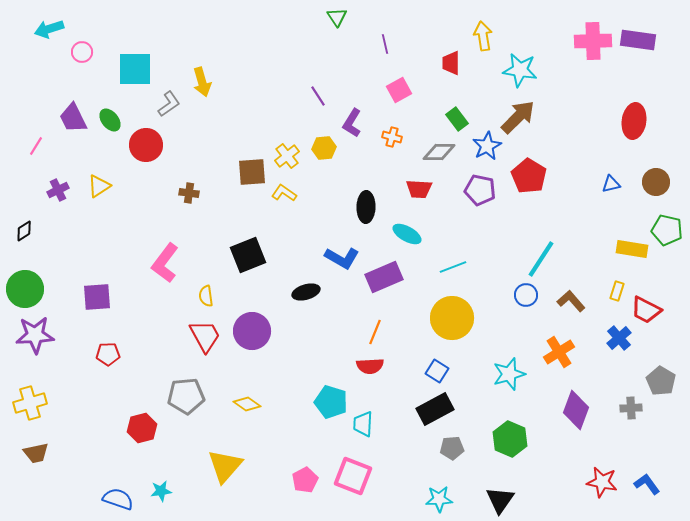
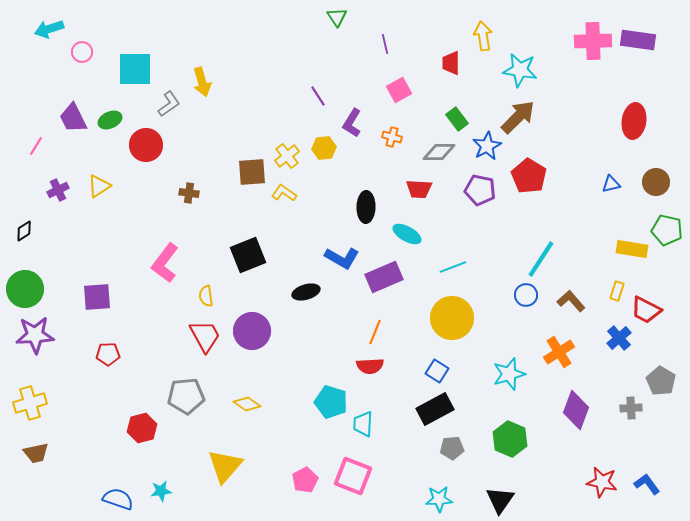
green ellipse at (110, 120): rotated 75 degrees counterclockwise
